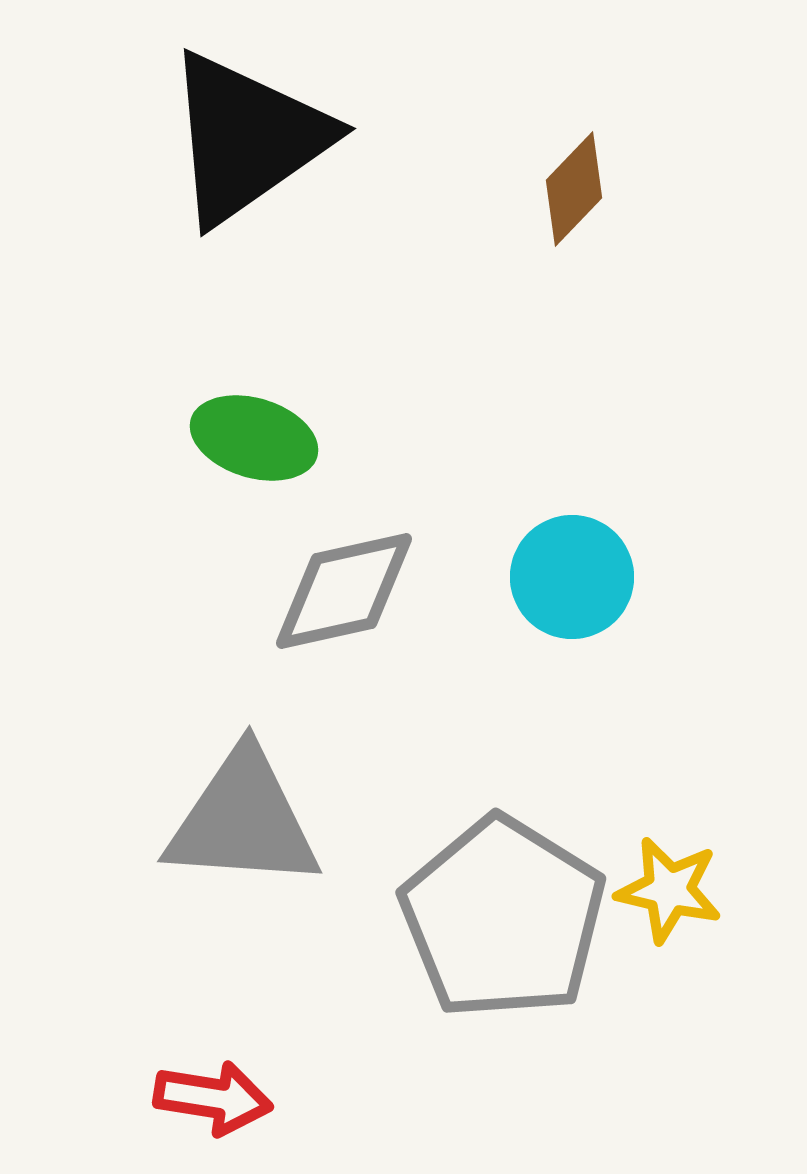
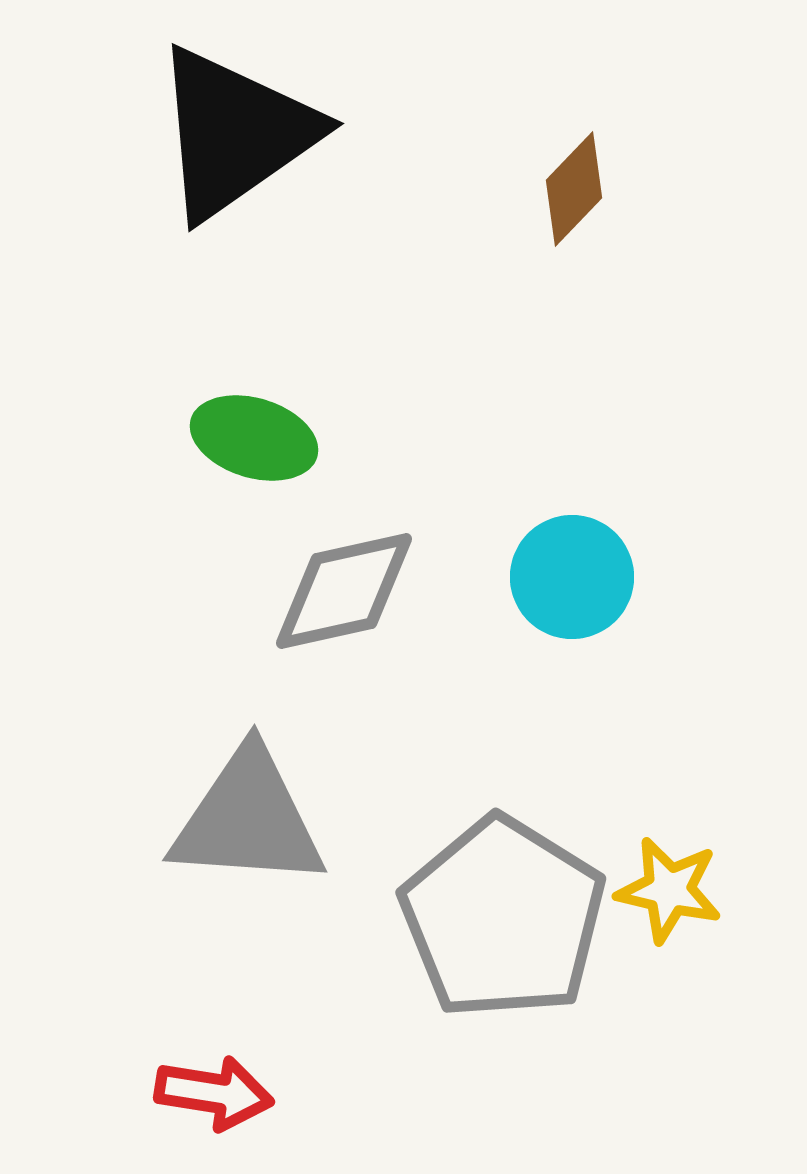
black triangle: moved 12 px left, 5 px up
gray triangle: moved 5 px right, 1 px up
red arrow: moved 1 px right, 5 px up
